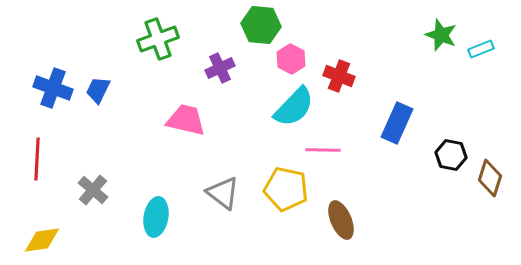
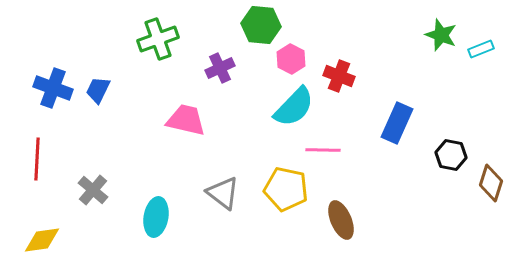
brown diamond: moved 1 px right, 5 px down
